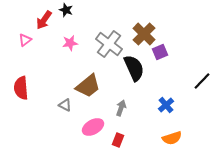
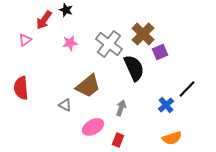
brown cross: moved 1 px left
black line: moved 15 px left, 8 px down
